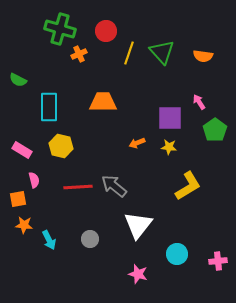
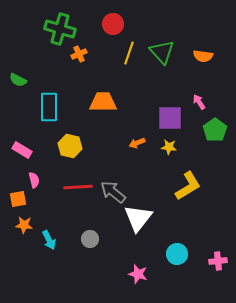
red circle: moved 7 px right, 7 px up
yellow hexagon: moved 9 px right
gray arrow: moved 1 px left, 6 px down
white triangle: moved 7 px up
